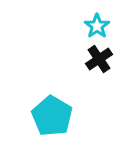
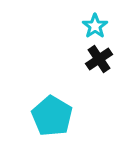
cyan star: moved 2 px left
